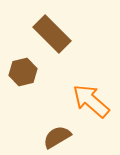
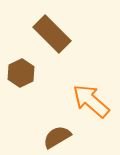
brown hexagon: moved 2 px left, 1 px down; rotated 12 degrees counterclockwise
